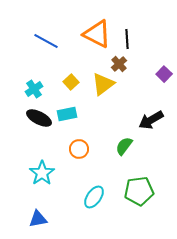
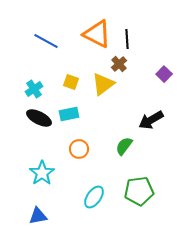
yellow square: rotated 28 degrees counterclockwise
cyan rectangle: moved 2 px right
blue triangle: moved 3 px up
